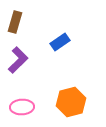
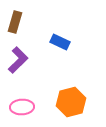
blue rectangle: rotated 60 degrees clockwise
